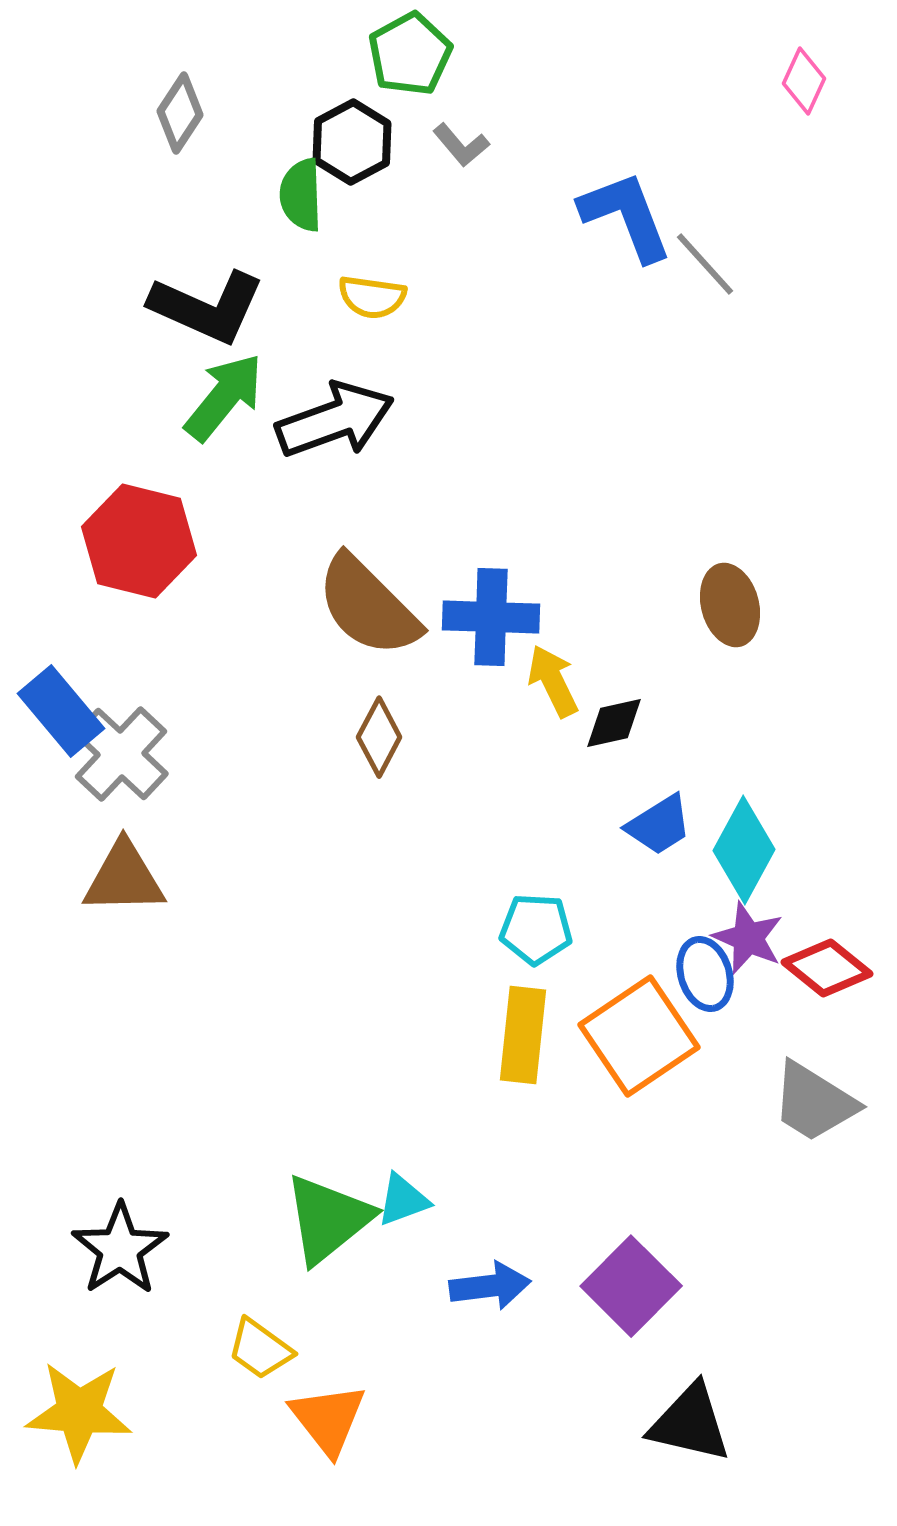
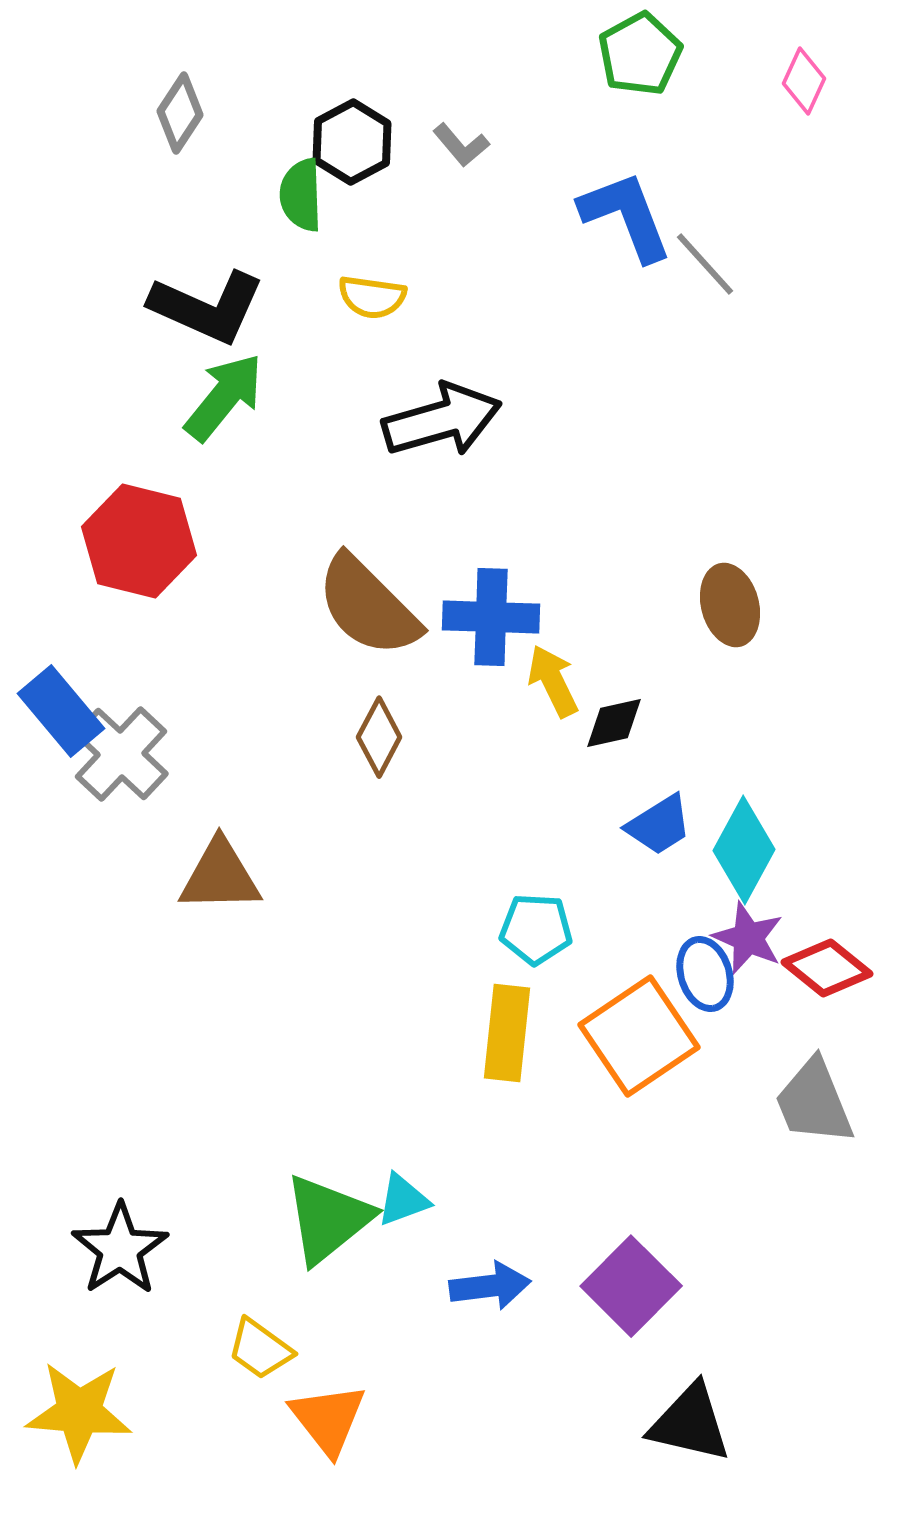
green pentagon: moved 230 px right
black arrow: moved 107 px right; rotated 4 degrees clockwise
brown triangle: moved 96 px right, 2 px up
yellow rectangle: moved 16 px left, 2 px up
gray trapezoid: rotated 36 degrees clockwise
